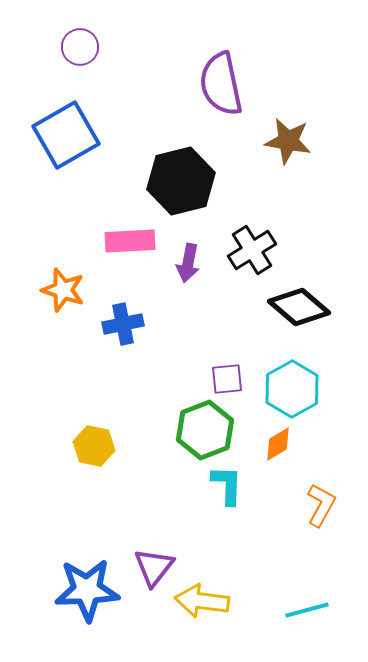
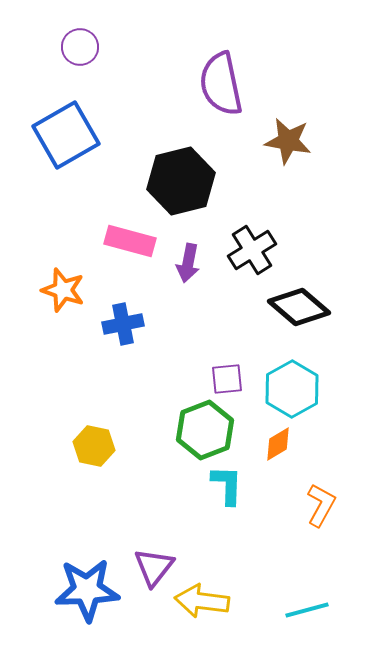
pink rectangle: rotated 18 degrees clockwise
